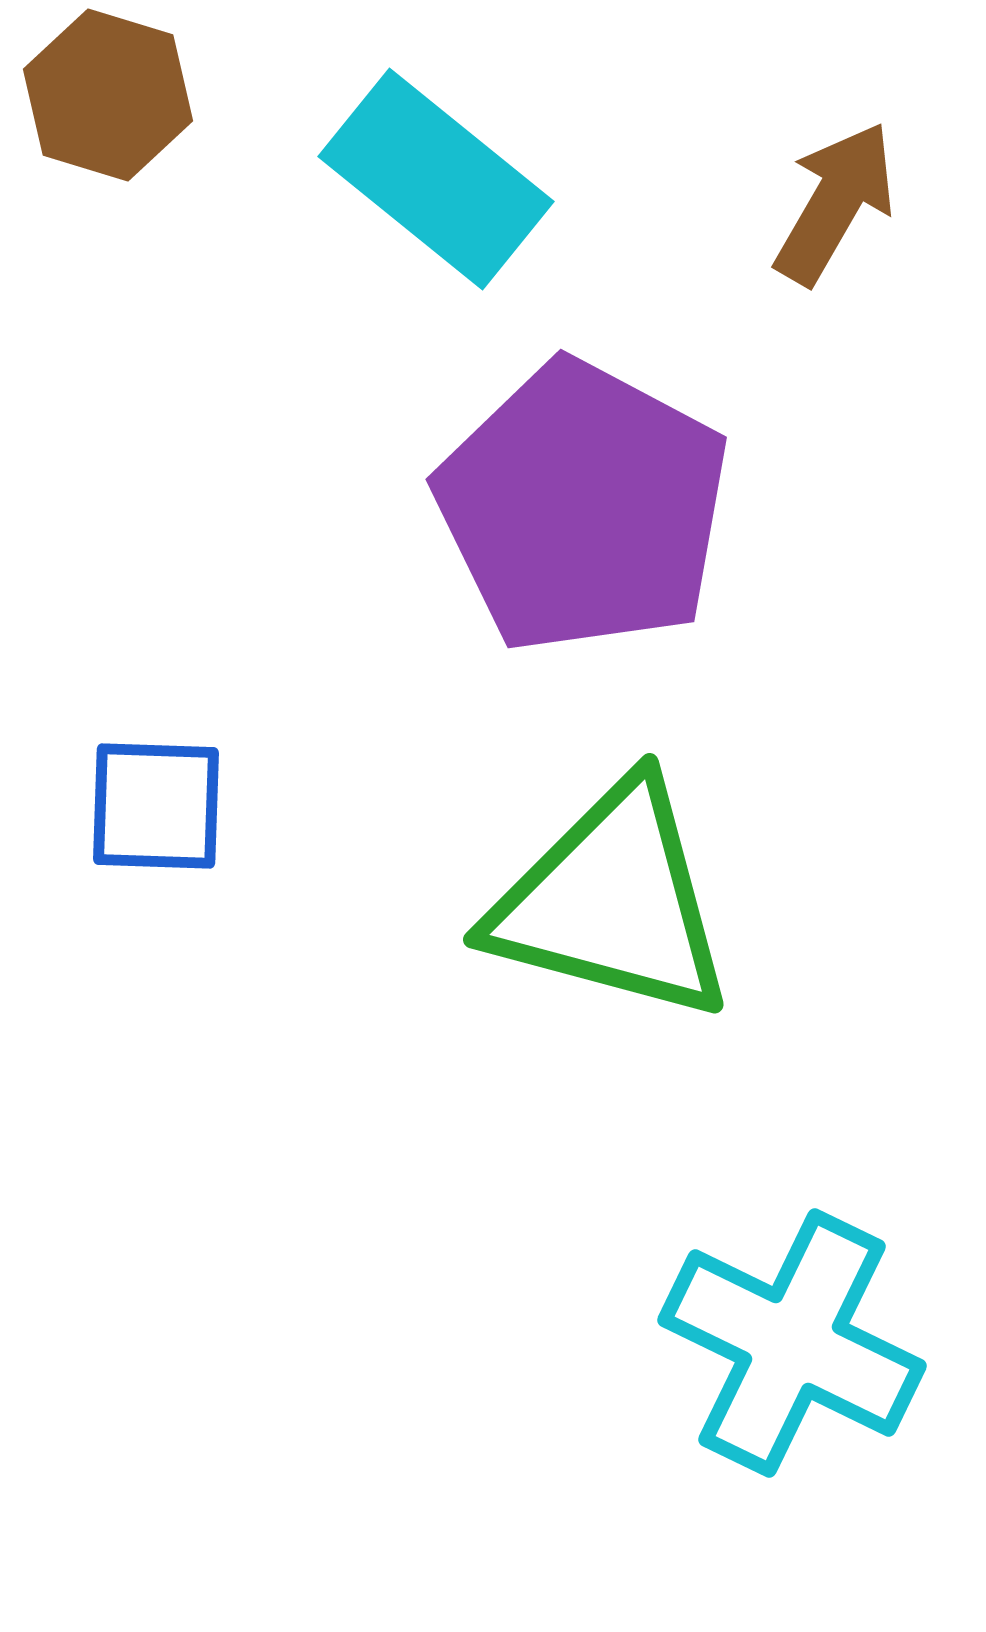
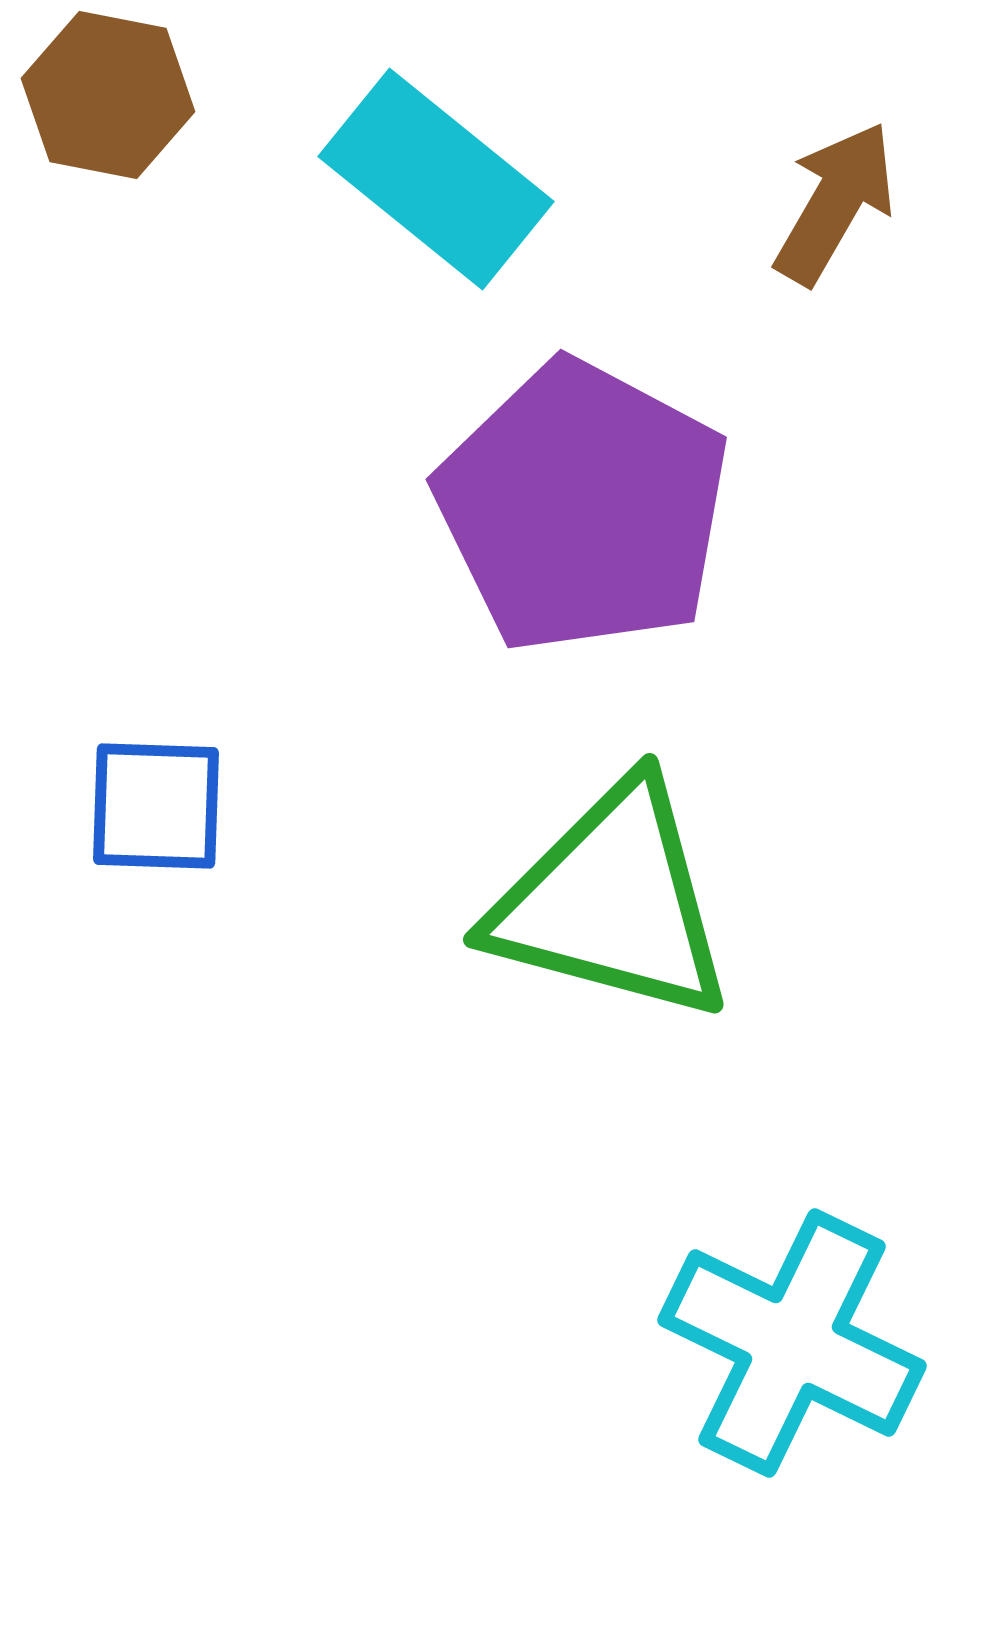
brown hexagon: rotated 6 degrees counterclockwise
